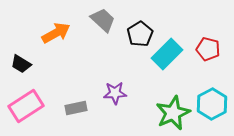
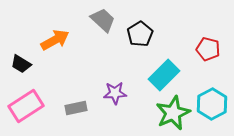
orange arrow: moved 1 px left, 7 px down
cyan rectangle: moved 3 px left, 21 px down
